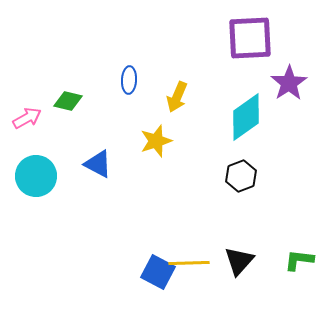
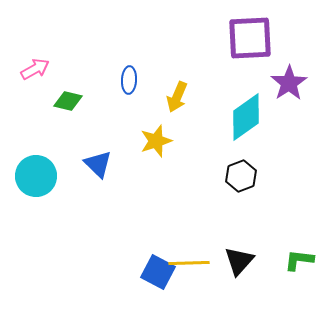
pink arrow: moved 8 px right, 49 px up
blue triangle: rotated 16 degrees clockwise
